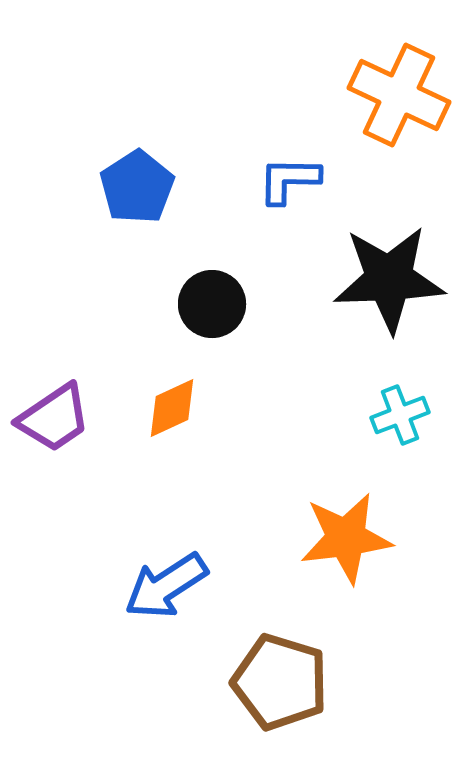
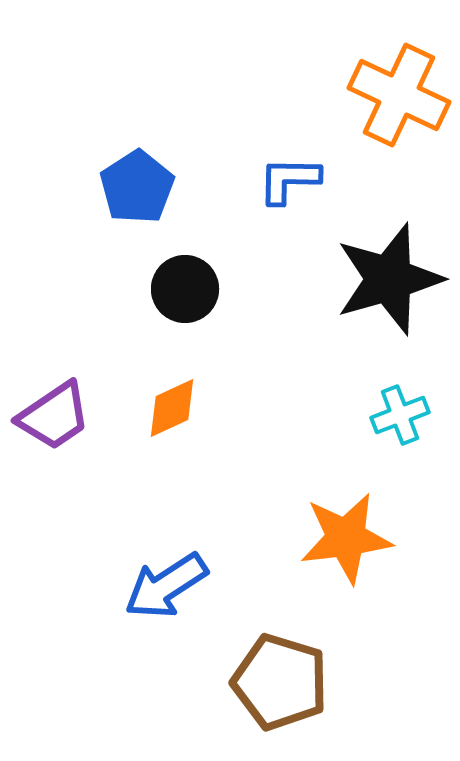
black star: rotated 14 degrees counterclockwise
black circle: moved 27 px left, 15 px up
purple trapezoid: moved 2 px up
